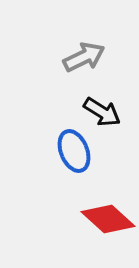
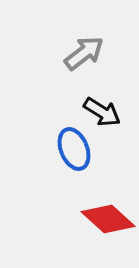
gray arrow: moved 4 px up; rotated 12 degrees counterclockwise
blue ellipse: moved 2 px up
